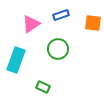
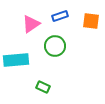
blue rectangle: moved 1 px left, 1 px down
orange square: moved 2 px left, 2 px up
green circle: moved 3 px left, 3 px up
cyan rectangle: rotated 65 degrees clockwise
